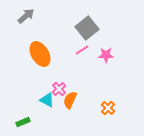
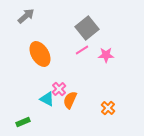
cyan triangle: moved 1 px up
